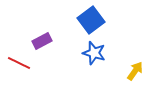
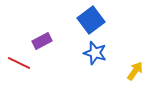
blue star: moved 1 px right
